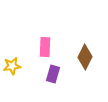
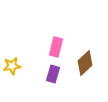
pink rectangle: moved 11 px right; rotated 12 degrees clockwise
brown diamond: moved 6 px down; rotated 20 degrees clockwise
